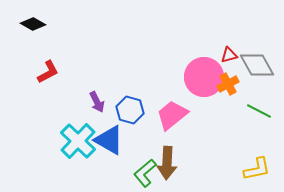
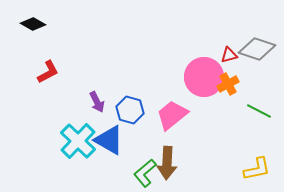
gray diamond: moved 16 px up; rotated 42 degrees counterclockwise
